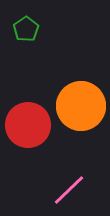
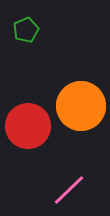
green pentagon: moved 1 px down; rotated 10 degrees clockwise
red circle: moved 1 px down
